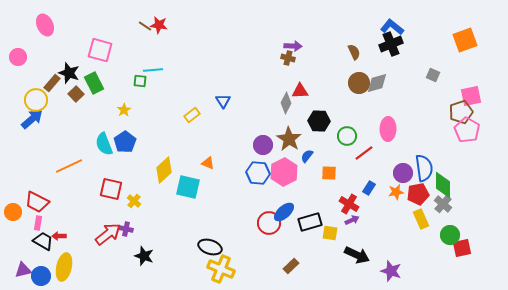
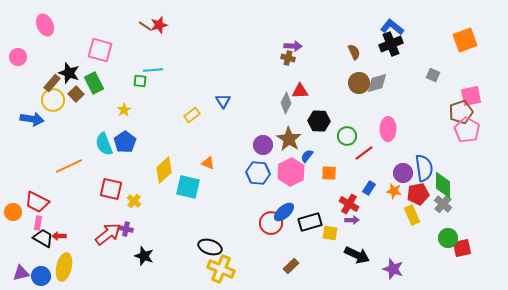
red star at (159, 25): rotated 24 degrees counterclockwise
yellow circle at (36, 100): moved 17 px right
blue arrow at (32, 119): rotated 50 degrees clockwise
pink hexagon at (284, 172): moved 7 px right
orange star at (396, 192): moved 2 px left, 1 px up; rotated 21 degrees clockwise
yellow rectangle at (421, 219): moved 9 px left, 4 px up
purple arrow at (352, 220): rotated 24 degrees clockwise
red circle at (269, 223): moved 2 px right
green circle at (450, 235): moved 2 px left, 3 px down
black trapezoid at (43, 241): moved 3 px up
purple triangle at (23, 270): moved 2 px left, 3 px down
purple star at (391, 271): moved 2 px right, 2 px up
